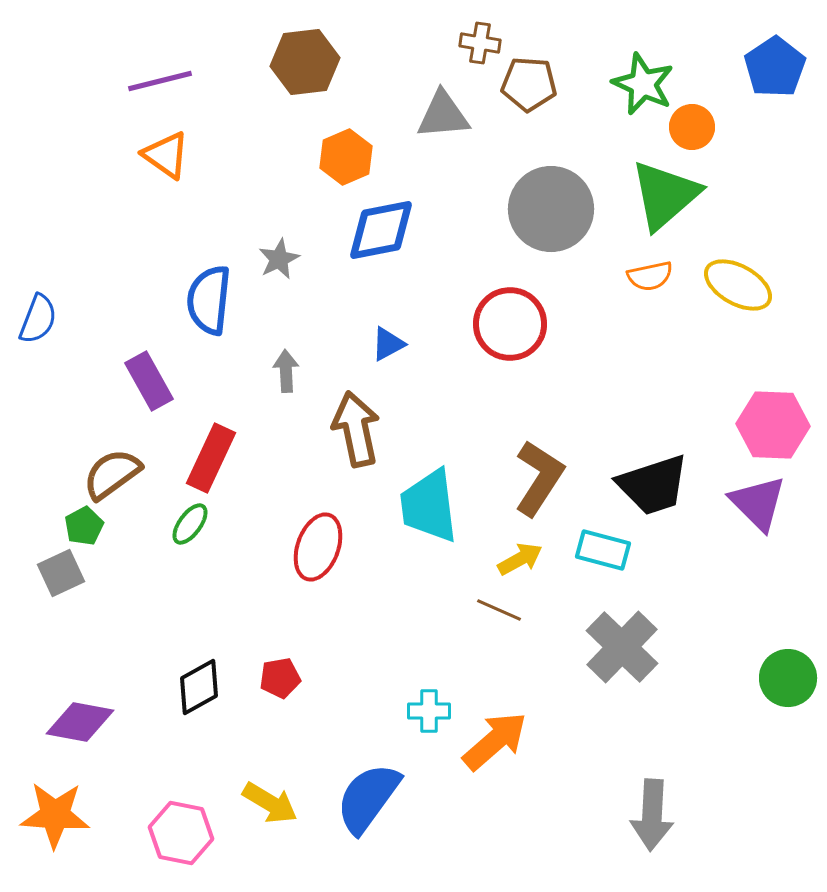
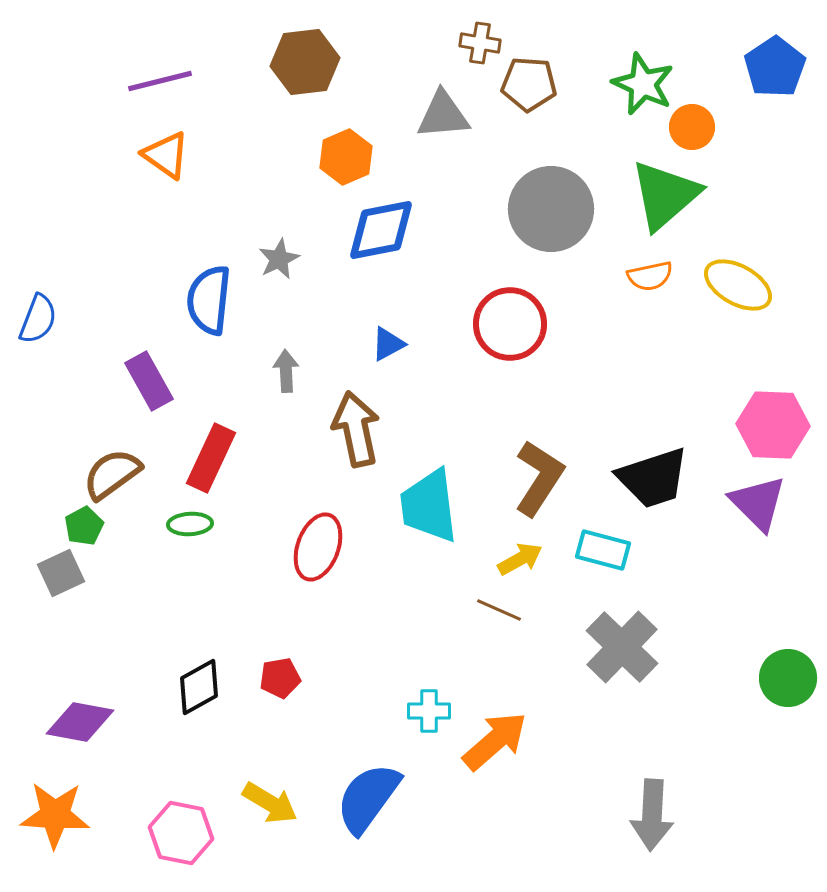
black trapezoid at (653, 485): moved 7 px up
green ellipse at (190, 524): rotated 51 degrees clockwise
